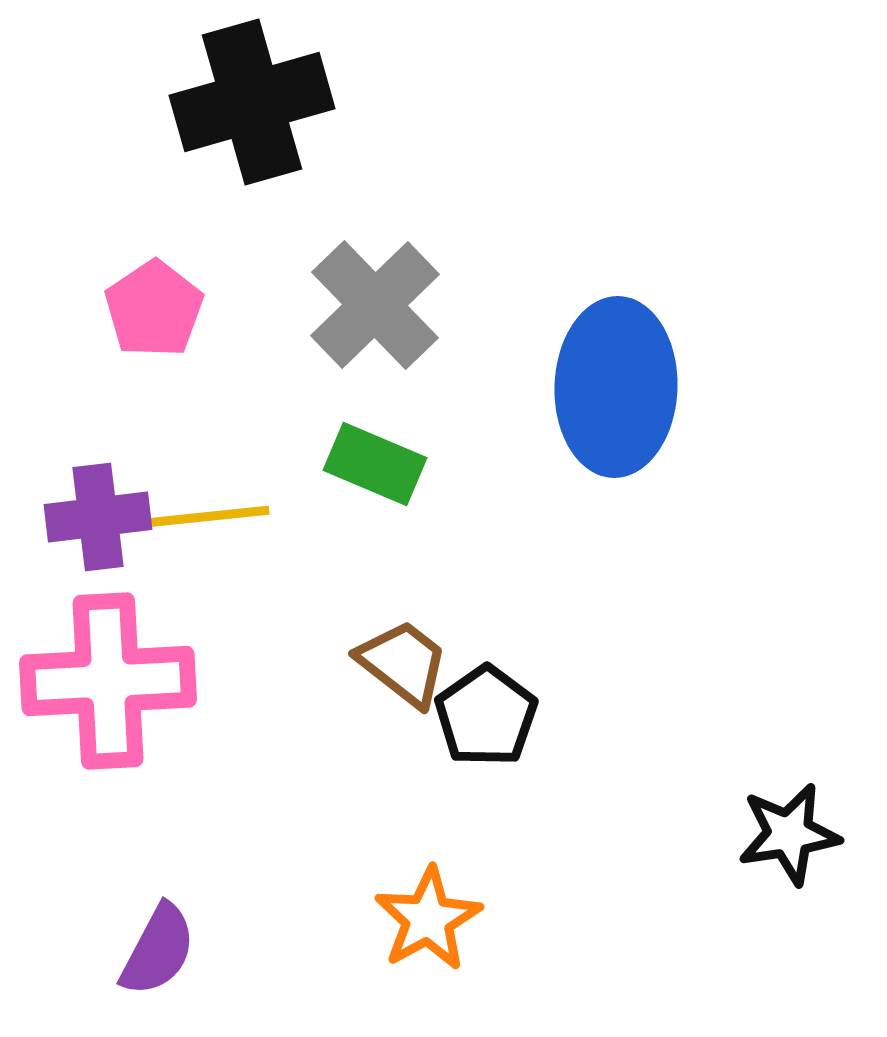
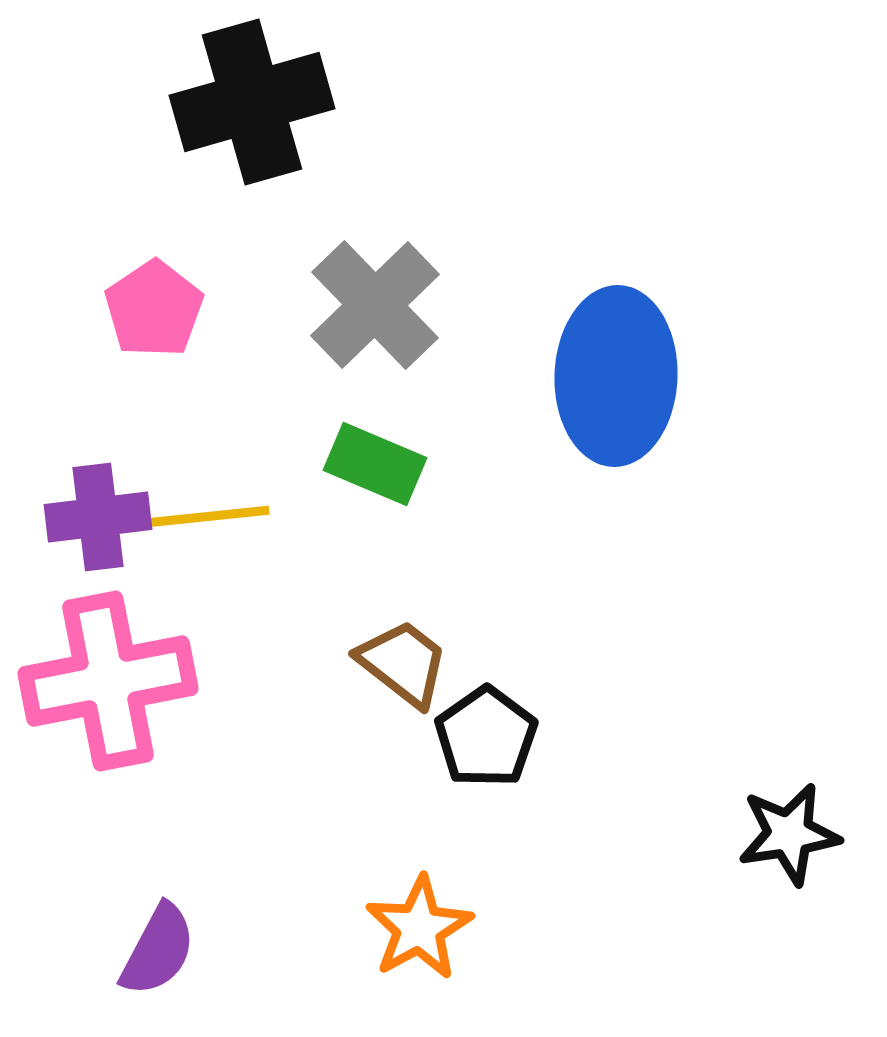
blue ellipse: moved 11 px up
pink cross: rotated 8 degrees counterclockwise
black pentagon: moved 21 px down
orange star: moved 9 px left, 9 px down
